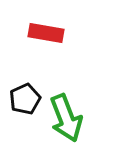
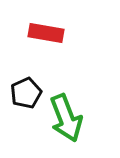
black pentagon: moved 1 px right, 6 px up
